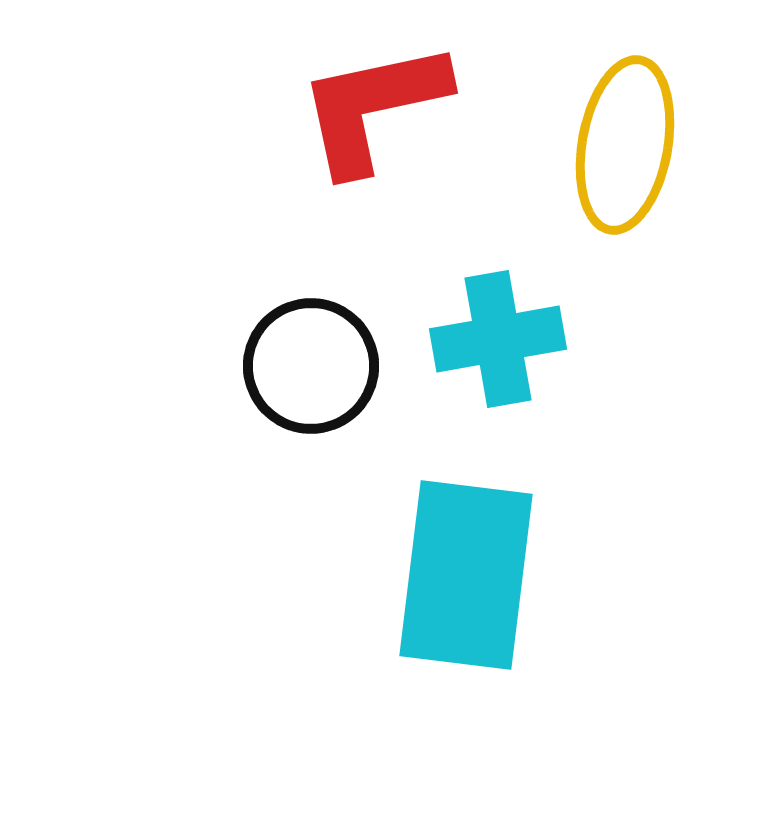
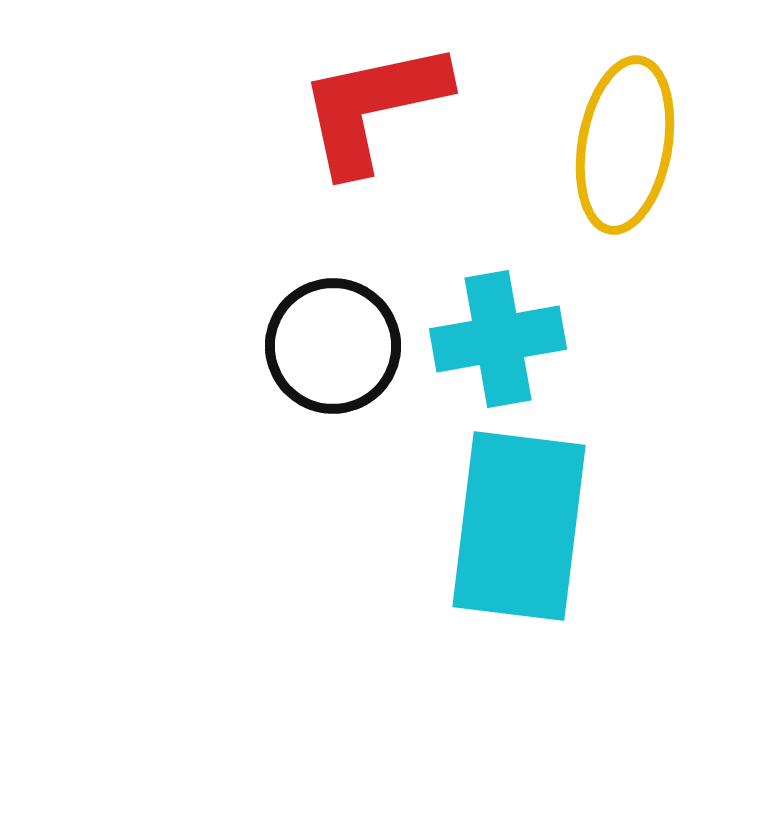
black circle: moved 22 px right, 20 px up
cyan rectangle: moved 53 px right, 49 px up
